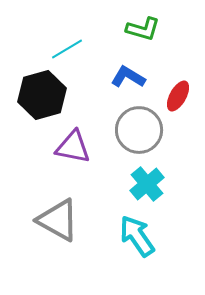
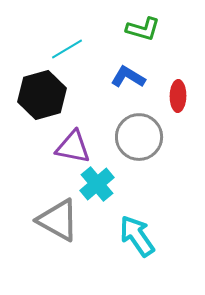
red ellipse: rotated 28 degrees counterclockwise
gray circle: moved 7 px down
cyan cross: moved 50 px left
